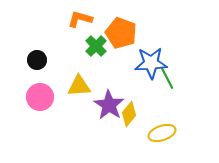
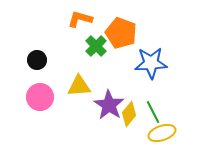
green line: moved 14 px left, 34 px down
